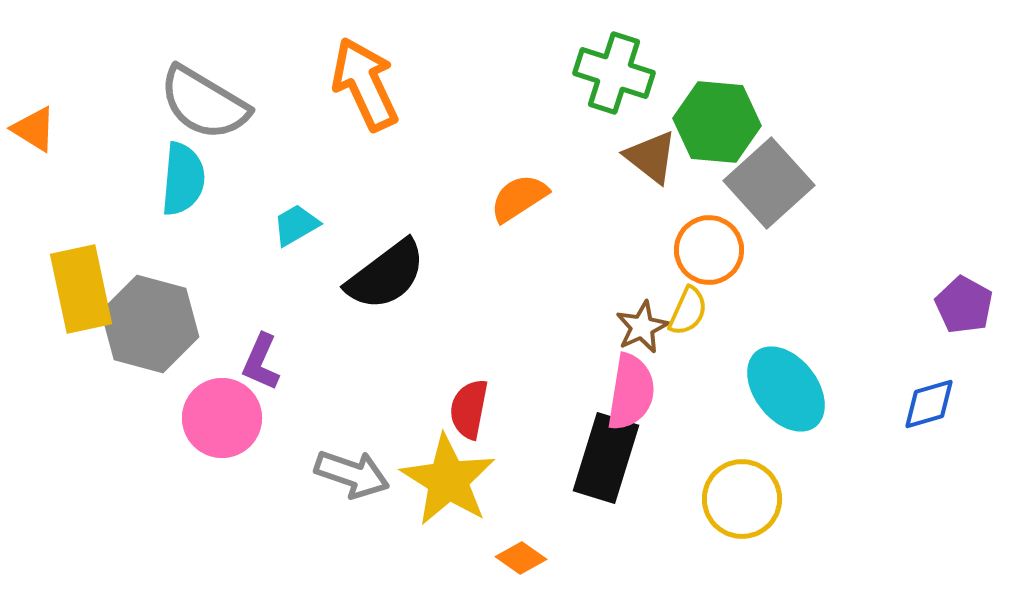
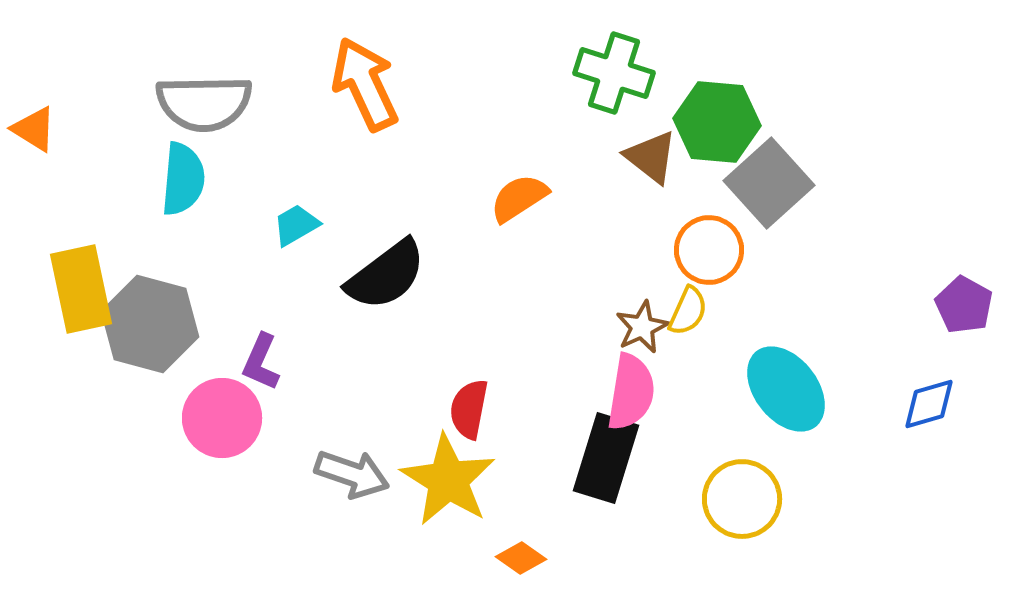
gray semicircle: rotated 32 degrees counterclockwise
